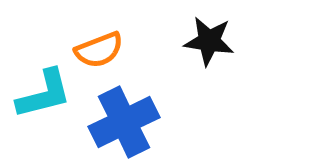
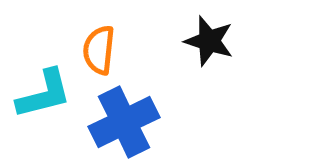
black star: rotated 9 degrees clockwise
orange semicircle: rotated 117 degrees clockwise
